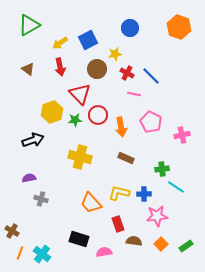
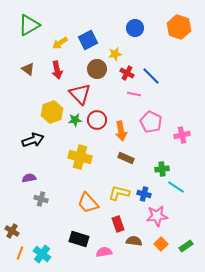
blue circle: moved 5 px right
red arrow: moved 3 px left, 3 px down
red circle: moved 1 px left, 5 px down
orange arrow: moved 4 px down
blue cross: rotated 16 degrees clockwise
orange trapezoid: moved 3 px left
